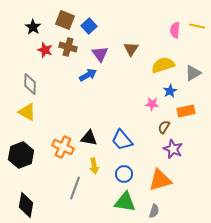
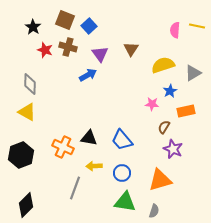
yellow arrow: rotated 98 degrees clockwise
blue circle: moved 2 px left, 1 px up
black diamond: rotated 35 degrees clockwise
